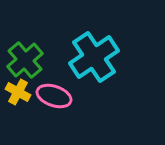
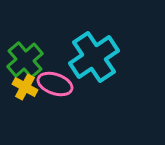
yellow cross: moved 7 px right, 5 px up
pink ellipse: moved 1 px right, 12 px up
